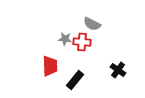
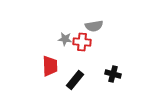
gray semicircle: moved 2 px right, 2 px down; rotated 36 degrees counterclockwise
black cross: moved 5 px left, 4 px down; rotated 21 degrees counterclockwise
